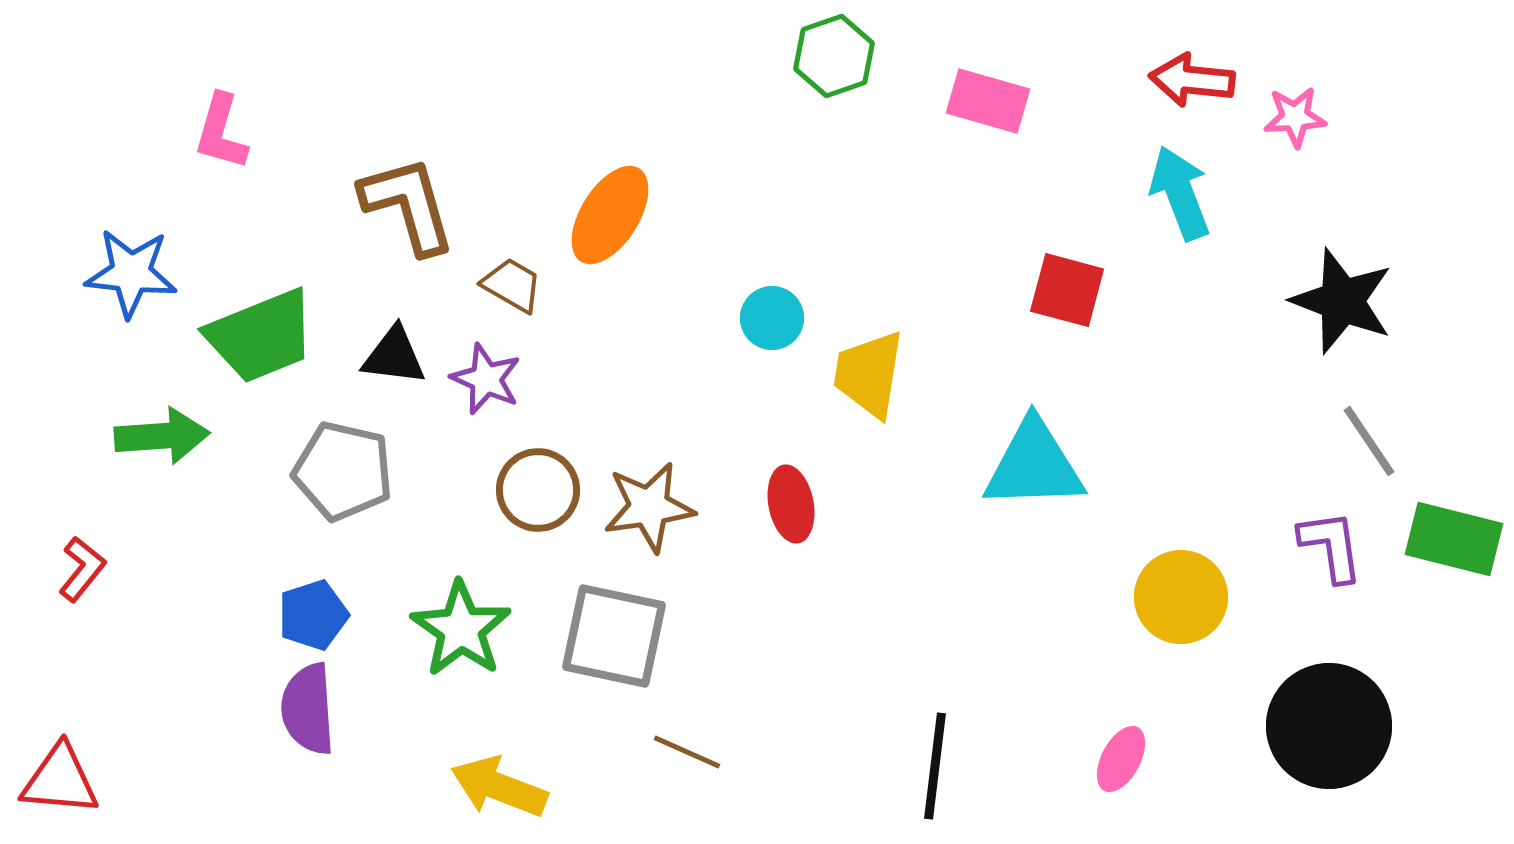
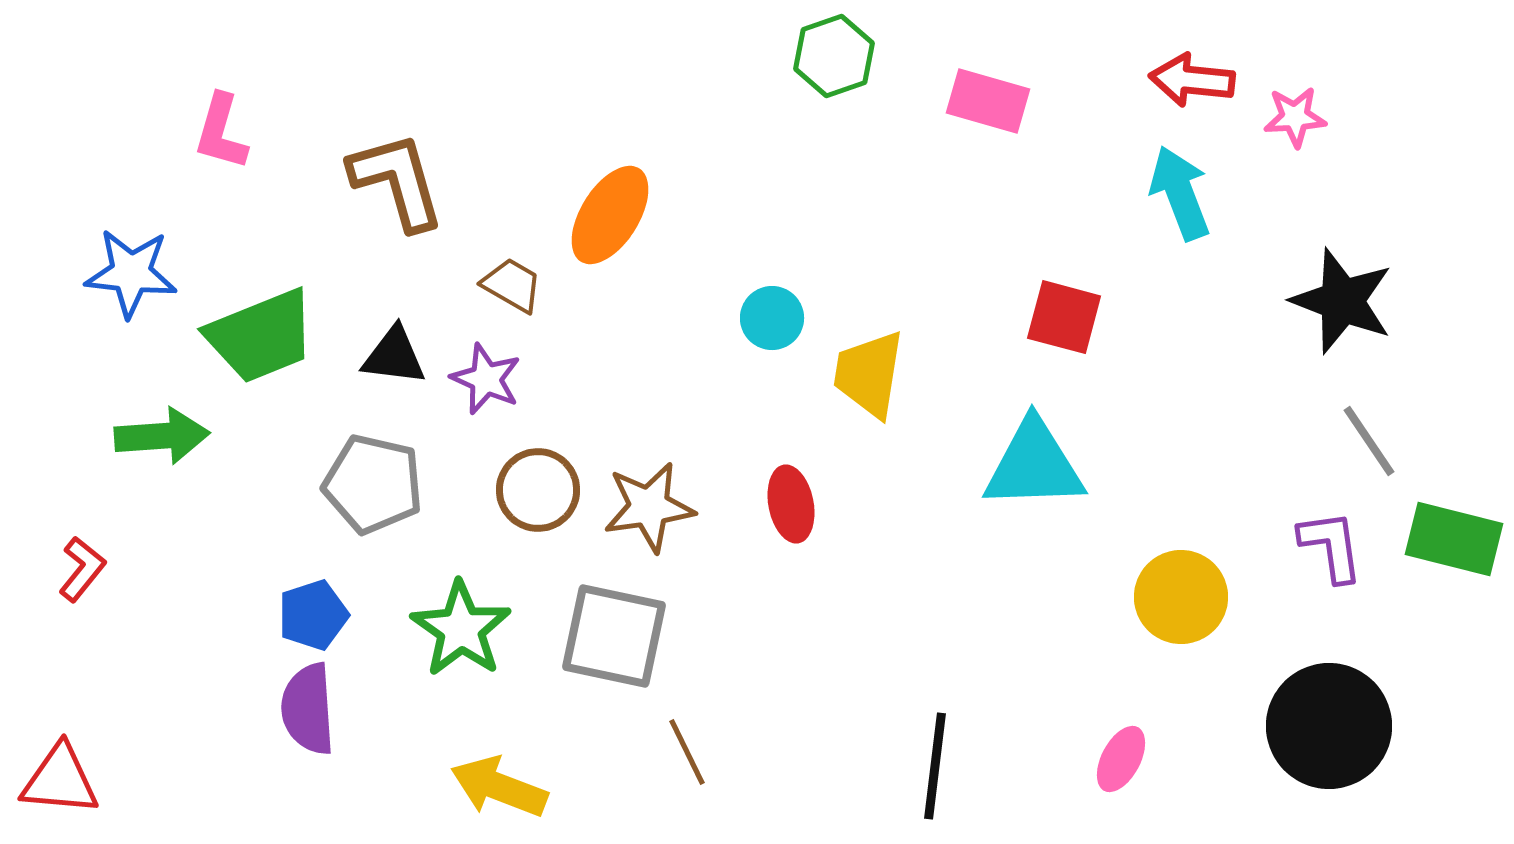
brown L-shape: moved 11 px left, 24 px up
red square: moved 3 px left, 27 px down
gray pentagon: moved 30 px right, 13 px down
brown line: rotated 40 degrees clockwise
